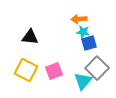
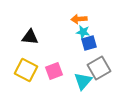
gray square: moved 2 px right; rotated 15 degrees clockwise
